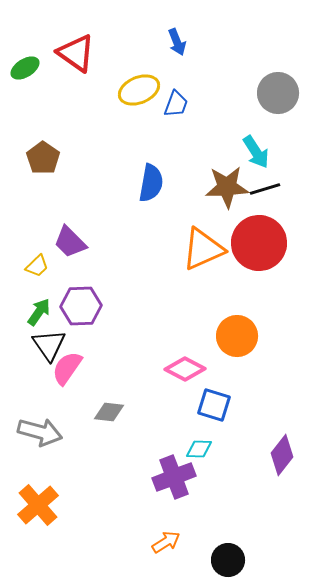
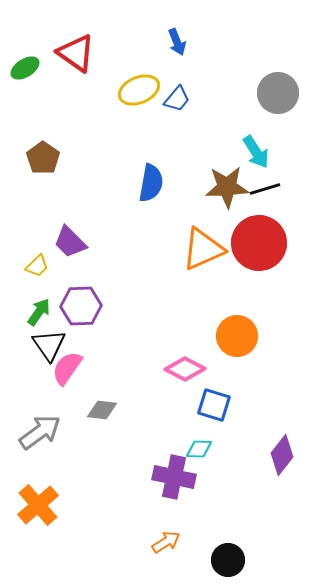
blue trapezoid: moved 1 px right, 5 px up; rotated 20 degrees clockwise
gray diamond: moved 7 px left, 2 px up
gray arrow: rotated 51 degrees counterclockwise
purple cross: rotated 33 degrees clockwise
